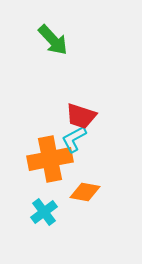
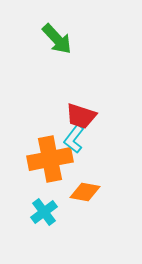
green arrow: moved 4 px right, 1 px up
cyan L-shape: rotated 24 degrees counterclockwise
